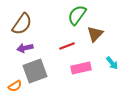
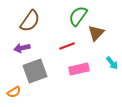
green semicircle: moved 1 px right, 1 px down
brown semicircle: moved 8 px right, 3 px up
brown triangle: moved 1 px right, 1 px up
purple arrow: moved 3 px left
pink rectangle: moved 2 px left, 1 px down
orange semicircle: moved 1 px left, 6 px down
